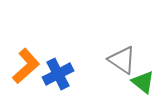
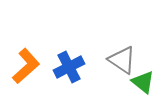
blue cross: moved 11 px right, 7 px up
